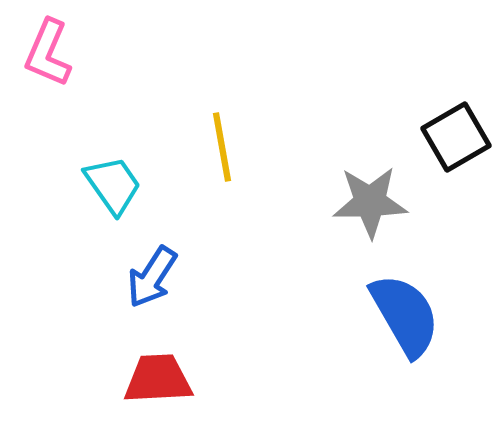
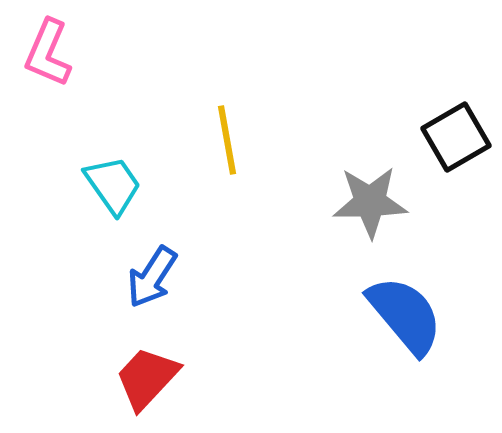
yellow line: moved 5 px right, 7 px up
blue semicircle: rotated 10 degrees counterclockwise
red trapezoid: moved 11 px left, 1 px up; rotated 44 degrees counterclockwise
